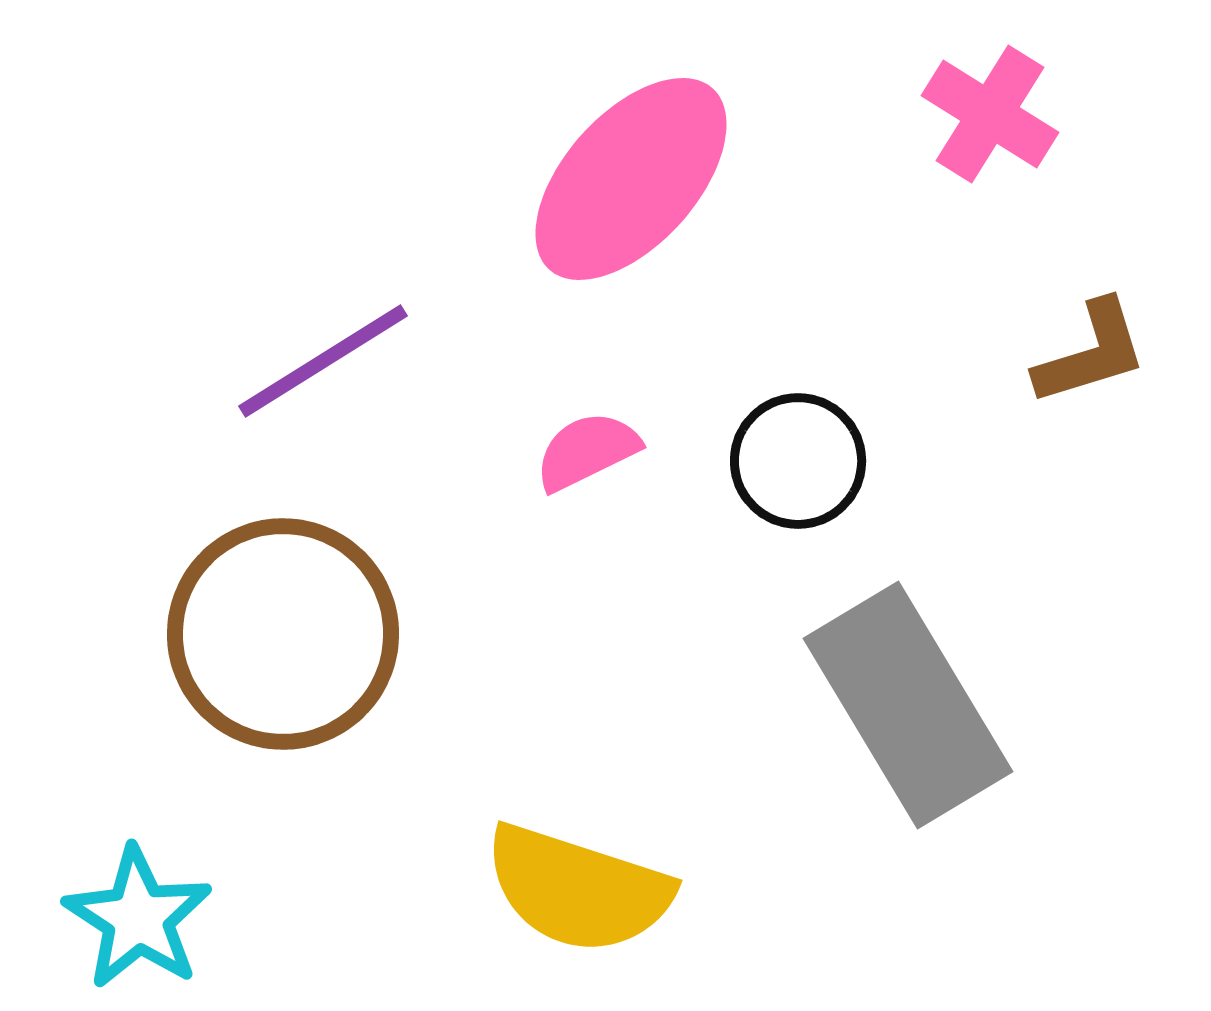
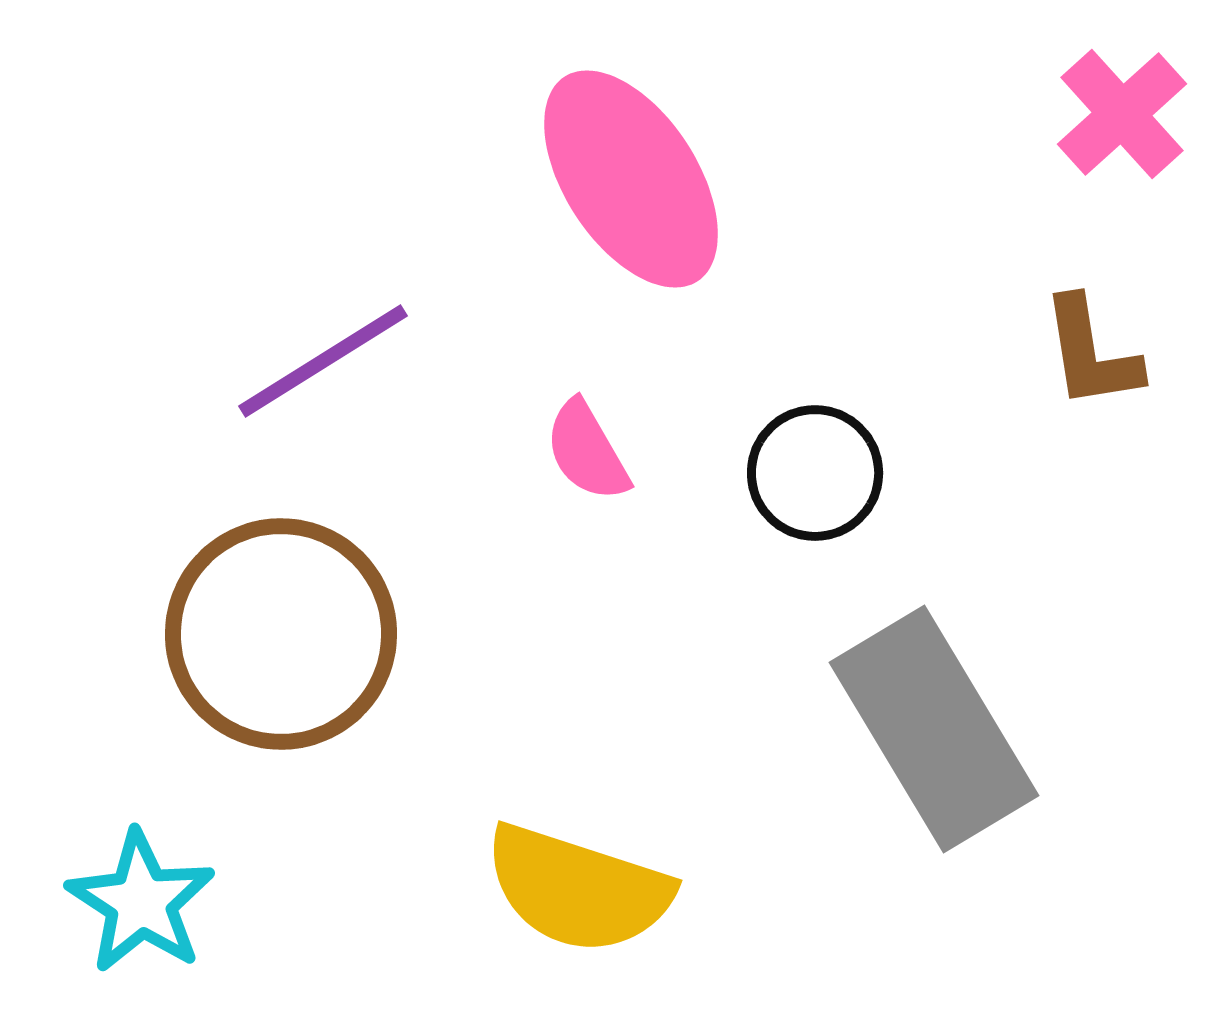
pink cross: moved 132 px right; rotated 16 degrees clockwise
pink ellipse: rotated 75 degrees counterclockwise
brown L-shape: rotated 98 degrees clockwise
pink semicircle: rotated 94 degrees counterclockwise
black circle: moved 17 px right, 12 px down
brown circle: moved 2 px left
gray rectangle: moved 26 px right, 24 px down
cyan star: moved 3 px right, 16 px up
